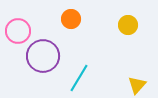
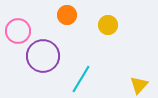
orange circle: moved 4 px left, 4 px up
yellow circle: moved 20 px left
cyan line: moved 2 px right, 1 px down
yellow triangle: moved 2 px right
